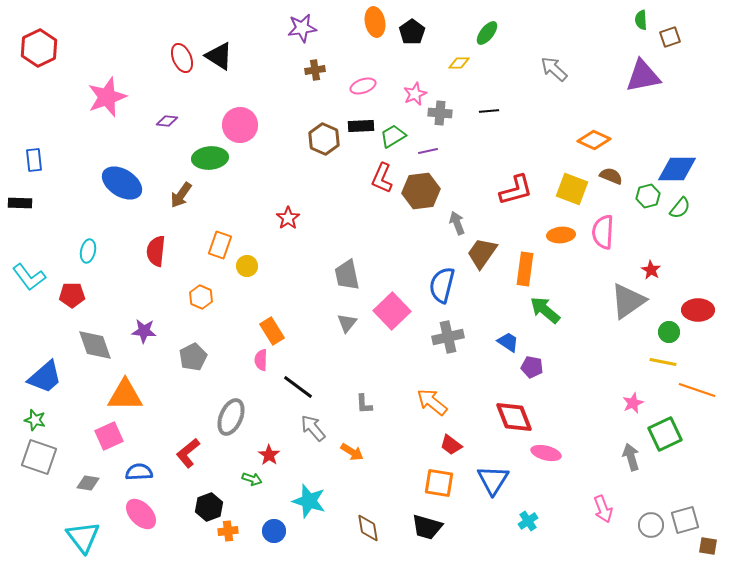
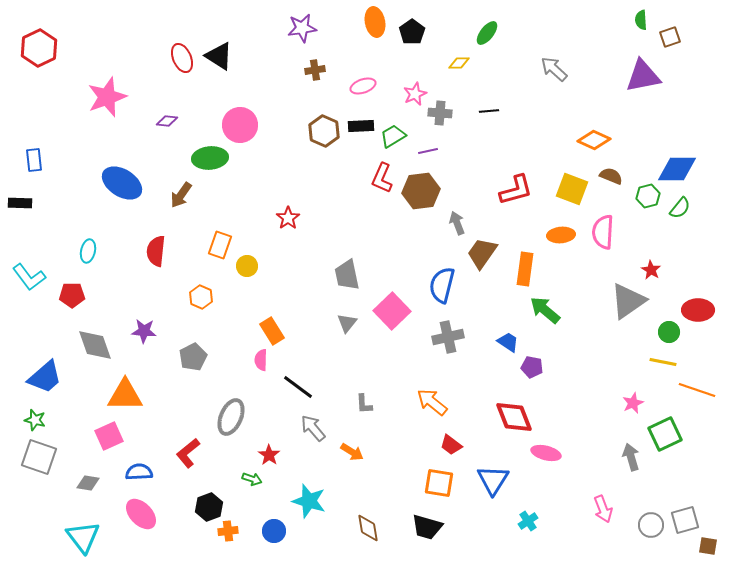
brown hexagon at (324, 139): moved 8 px up
